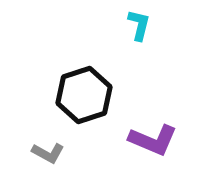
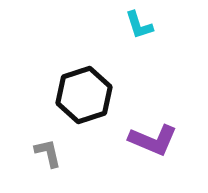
cyan L-shape: rotated 148 degrees clockwise
gray L-shape: rotated 132 degrees counterclockwise
